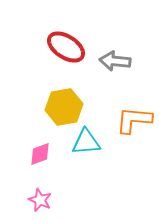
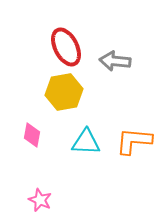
red ellipse: rotated 30 degrees clockwise
yellow hexagon: moved 15 px up
orange L-shape: moved 21 px down
cyan triangle: rotated 8 degrees clockwise
pink diamond: moved 8 px left, 19 px up; rotated 60 degrees counterclockwise
